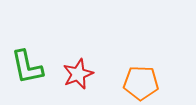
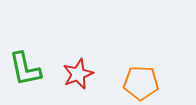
green L-shape: moved 2 px left, 2 px down
